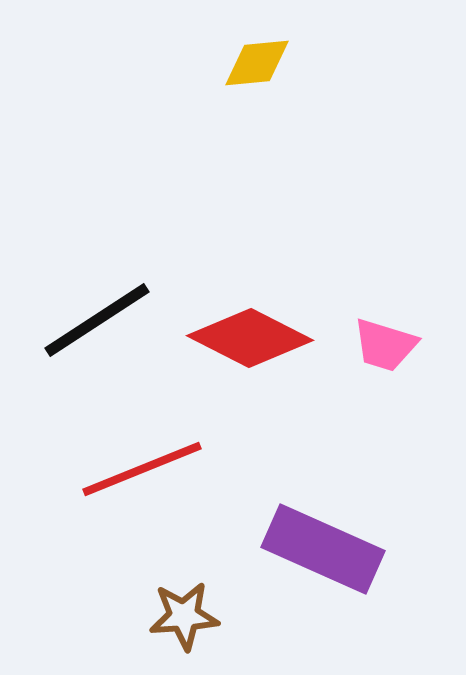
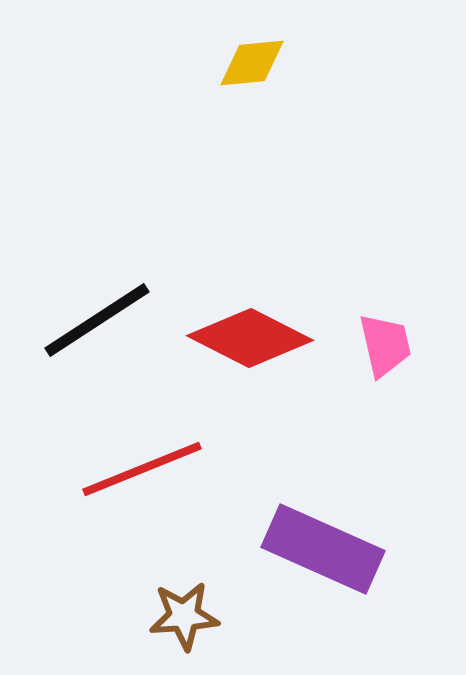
yellow diamond: moved 5 px left
pink trapezoid: rotated 120 degrees counterclockwise
